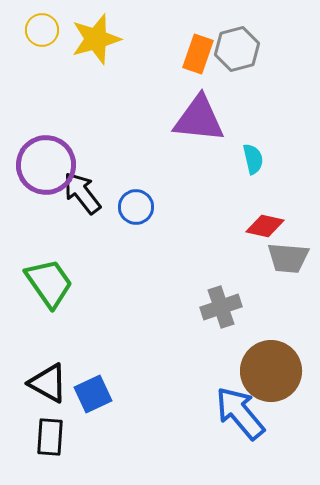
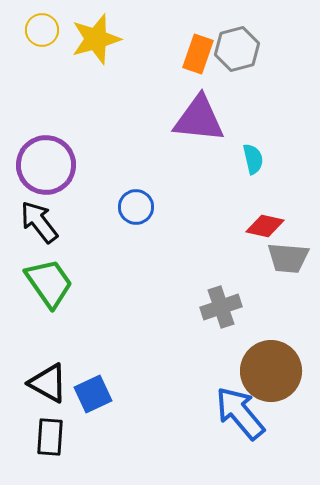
black arrow: moved 43 px left, 29 px down
